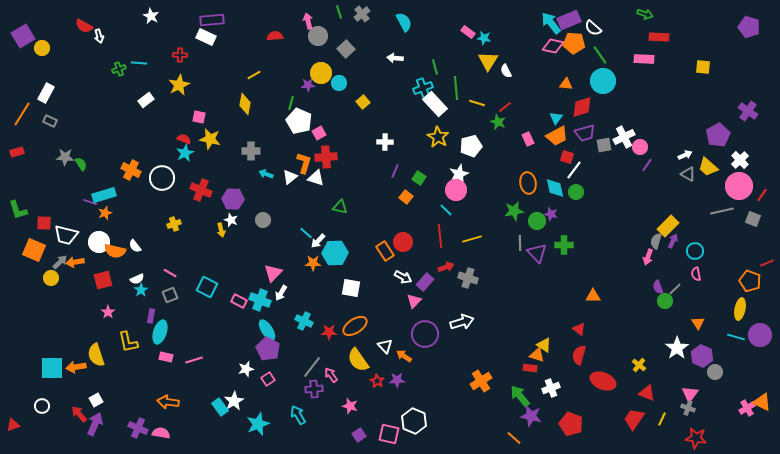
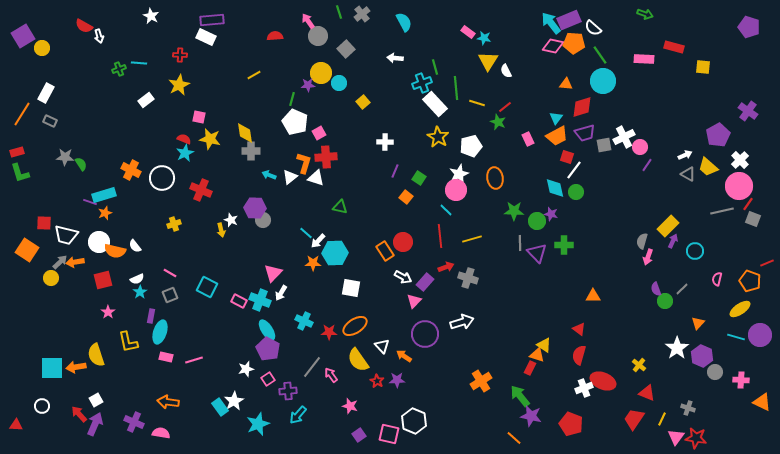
pink arrow at (308, 21): rotated 21 degrees counterclockwise
red rectangle at (659, 37): moved 15 px right, 10 px down; rotated 12 degrees clockwise
cyan cross at (423, 88): moved 1 px left, 5 px up
green line at (291, 103): moved 1 px right, 4 px up
yellow diamond at (245, 104): moved 29 px down; rotated 20 degrees counterclockwise
white pentagon at (299, 121): moved 4 px left, 1 px down
cyan arrow at (266, 174): moved 3 px right, 1 px down
orange ellipse at (528, 183): moved 33 px left, 5 px up
red line at (762, 195): moved 14 px left, 9 px down
purple hexagon at (233, 199): moved 22 px right, 9 px down
green L-shape at (18, 210): moved 2 px right, 37 px up
green star at (514, 211): rotated 12 degrees clockwise
gray semicircle at (656, 241): moved 14 px left
orange square at (34, 250): moved 7 px left; rotated 10 degrees clockwise
pink semicircle at (696, 274): moved 21 px right, 5 px down; rotated 24 degrees clockwise
purple semicircle at (658, 287): moved 2 px left, 2 px down
gray line at (675, 289): moved 7 px right
cyan star at (141, 290): moved 1 px left, 2 px down
yellow ellipse at (740, 309): rotated 45 degrees clockwise
orange triangle at (698, 323): rotated 16 degrees clockwise
white triangle at (385, 346): moved 3 px left
red rectangle at (530, 368): rotated 72 degrees counterclockwise
white cross at (551, 388): moved 33 px right
purple cross at (314, 389): moved 26 px left, 2 px down
pink triangle at (690, 394): moved 14 px left, 43 px down
pink cross at (747, 408): moved 6 px left, 28 px up; rotated 35 degrees clockwise
cyan arrow at (298, 415): rotated 108 degrees counterclockwise
red triangle at (13, 425): moved 3 px right; rotated 24 degrees clockwise
purple cross at (138, 428): moved 4 px left, 6 px up
